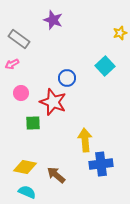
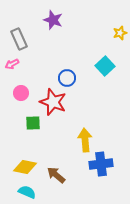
gray rectangle: rotated 30 degrees clockwise
